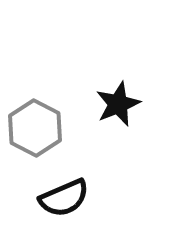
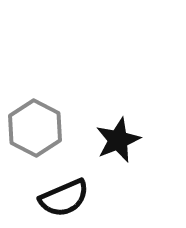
black star: moved 36 px down
